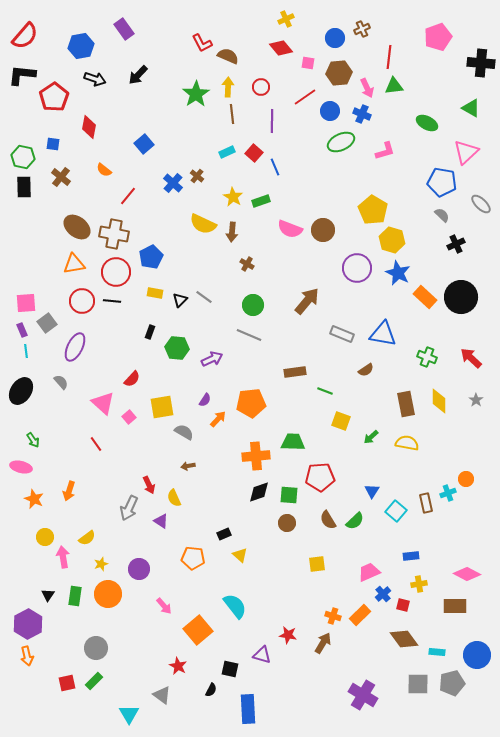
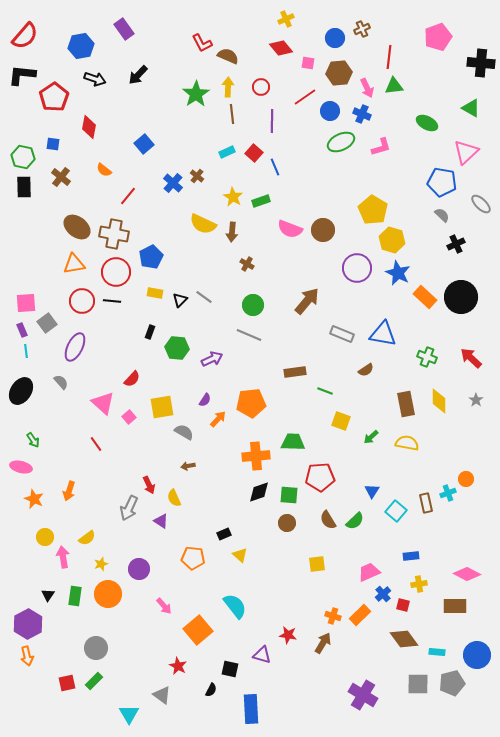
pink L-shape at (385, 151): moved 4 px left, 4 px up
blue rectangle at (248, 709): moved 3 px right
